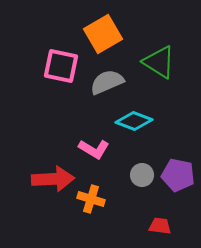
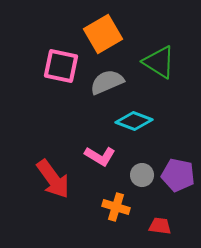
pink L-shape: moved 6 px right, 7 px down
red arrow: rotated 57 degrees clockwise
orange cross: moved 25 px right, 8 px down
